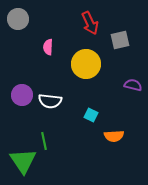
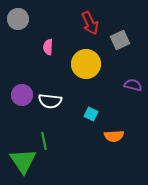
gray square: rotated 12 degrees counterclockwise
cyan square: moved 1 px up
